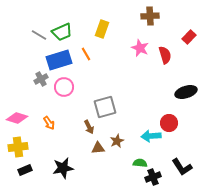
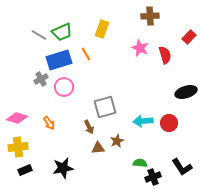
cyan arrow: moved 8 px left, 15 px up
